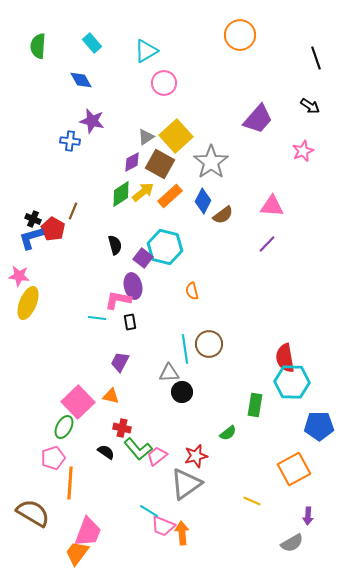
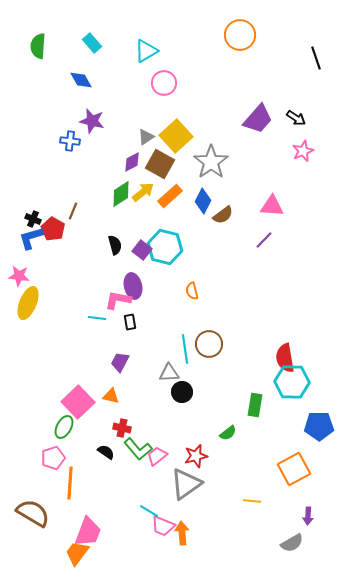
black arrow at (310, 106): moved 14 px left, 12 px down
purple line at (267, 244): moved 3 px left, 4 px up
purple square at (143, 258): moved 1 px left, 8 px up
yellow line at (252, 501): rotated 18 degrees counterclockwise
